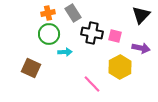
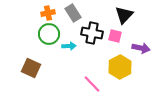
black triangle: moved 17 px left
cyan arrow: moved 4 px right, 6 px up
